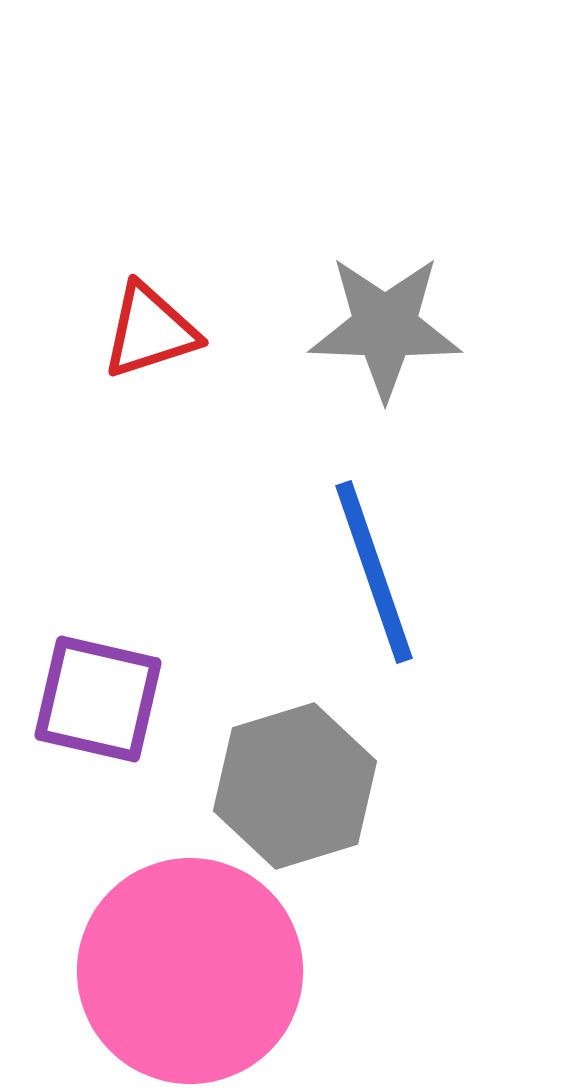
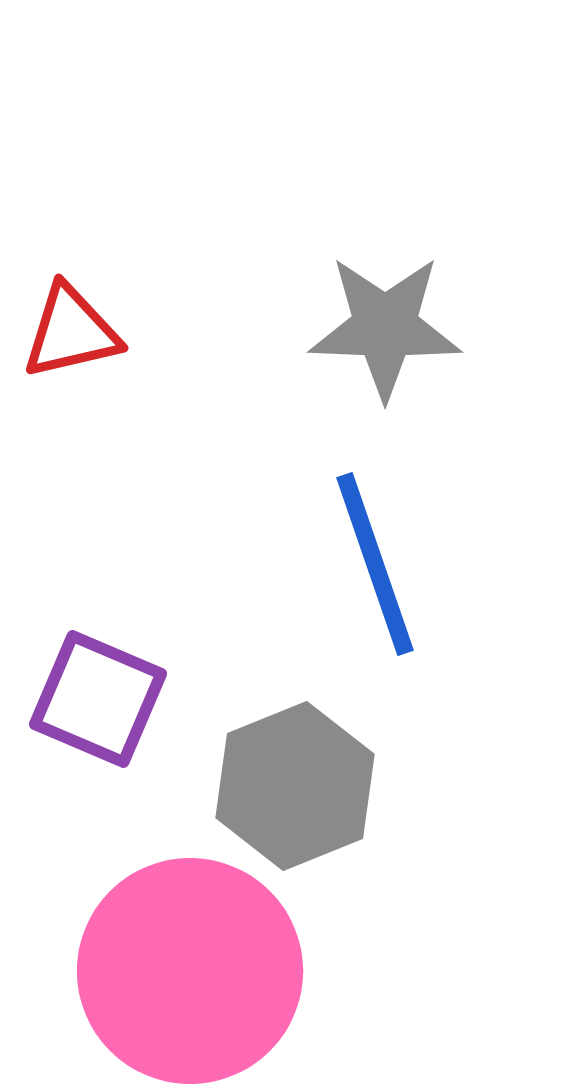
red triangle: moved 79 px left, 1 px down; rotated 5 degrees clockwise
blue line: moved 1 px right, 8 px up
purple square: rotated 10 degrees clockwise
gray hexagon: rotated 5 degrees counterclockwise
